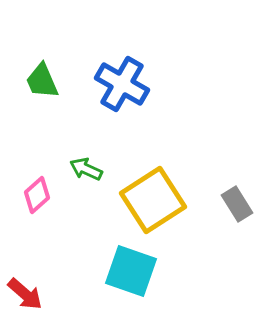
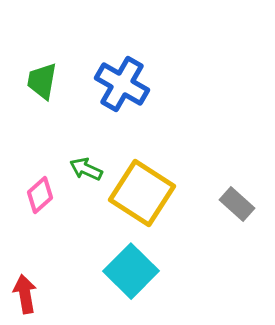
green trapezoid: rotated 33 degrees clockwise
pink diamond: moved 3 px right
yellow square: moved 11 px left, 7 px up; rotated 24 degrees counterclockwise
gray rectangle: rotated 16 degrees counterclockwise
cyan square: rotated 26 degrees clockwise
red arrow: rotated 141 degrees counterclockwise
